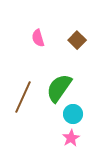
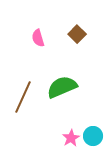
brown square: moved 6 px up
green semicircle: moved 3 px right, 1 px up; rotated 32 degrees clockwise
cyan circle: moved 20 px right, 22 px down
